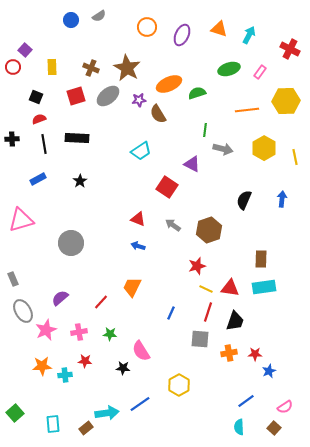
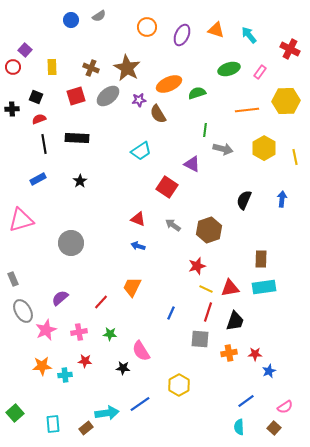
orange triangle at (219, 29): moved 3 px left, 1 px down
cyan arrow at (249, 35): rotated 66 degrees counterclockwise
black cross at (12, 139): moved 30 px up
red triangle at (230, 288): rotated 18 degrees counterclockwise
